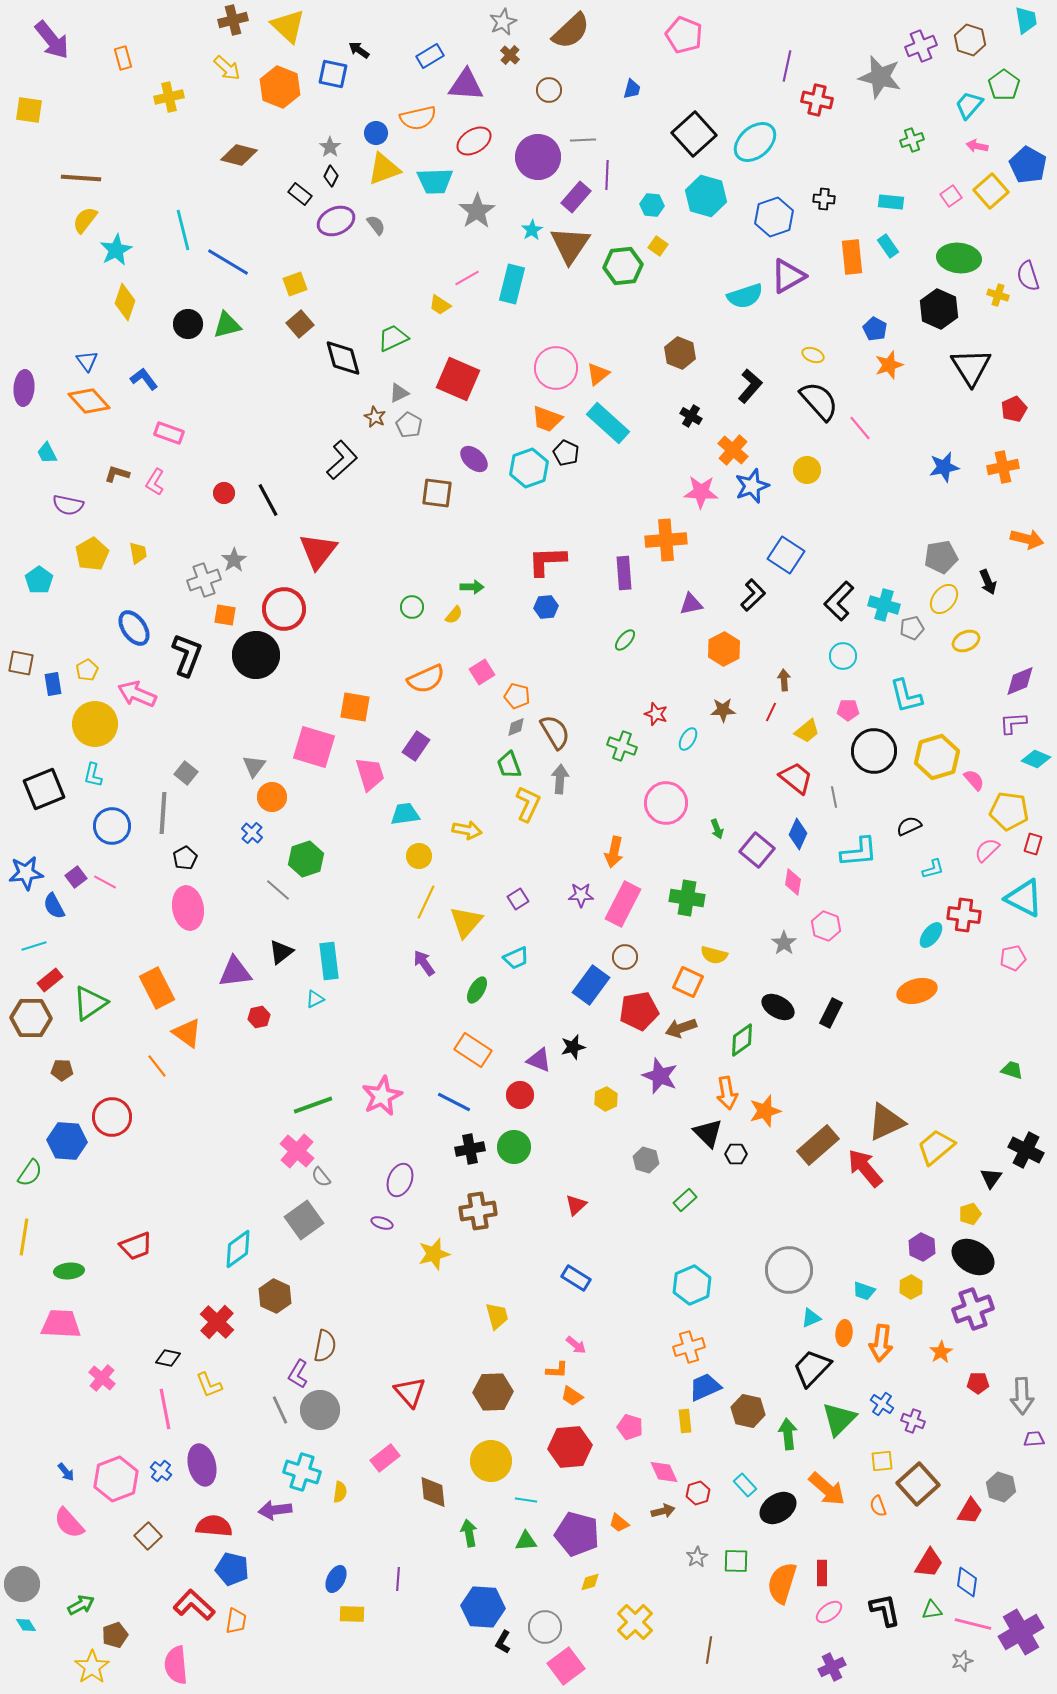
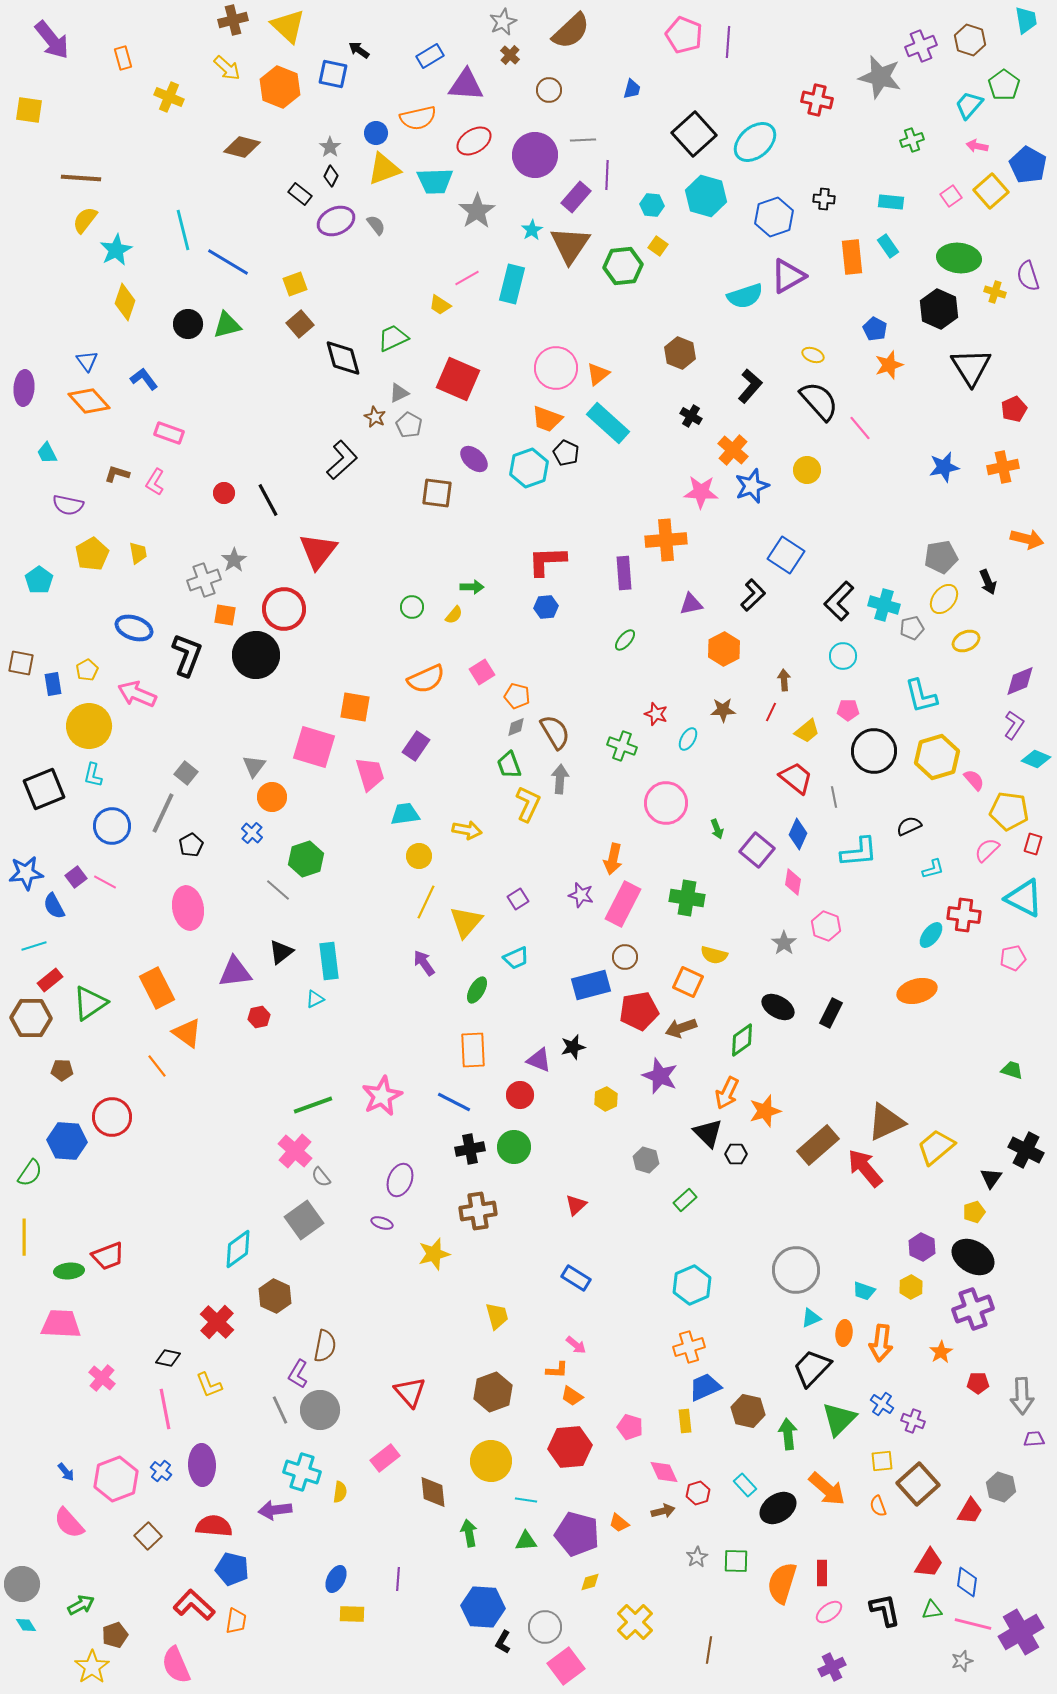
purple line at (787, 66): moved 59 px left, 24 px up; rotated 8 degrees counterclockwise
yellow cross at (169, 97): rotated 36 degrees clockwise
brown diamond at (239, 155): moved 3 px right, 8 px up
purple circle at (538, 157): moved 3 px left, 2 px up
yellow cross at (998, 295): moved 3 px left, 3 px up
blue ellipse at (134, 628): rotated 36 degrees counterclockwise
cyan L-shape at (906, 696): moved 15 px right
purple L-shape at (1013, 723): moved 1 px right, 2 px down; rotated 128 degrees clockwise
yellow circle at (95, 724): moved 6 px left, 2 px down
gray line at (163, 813): rotated 21 degrees clockwise
orange arrow at (614, 852): moved 1 px left, 7 px down
black pentagon at (185, 858): moved 6 px right, 13 px up
purple star at (581, 895): rotated 15 degrees clockwise
blue rectangle at (591, 985): rotated 39 degrees clockwise
orange rectangle at (473, 1050): rotated 54 degrees clockwise
orange arrow at (727, 1093): rotated 36 degrees clockwise
pink cross at (297, 1151): moved 2 px left
yellow pentagon at (970, 1214): moved 4 px right, 2 px up
yellow line at (24, 1237): rotated 9 degrees counterclockwise
red trapezoid at (136, 1246): moved 28 px left, 10 px down
gray circle at (789, 1270): moved 7 px right
brown hexagon at (493, 1392): rotated 18 degrees counterclockwise
purple ellipse at (202, 1465): rotated 12 degrees clockwise
pink semicircle at (176, 1665): rotated 18 degrees counterclockwise
